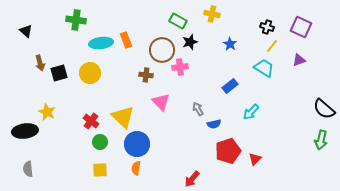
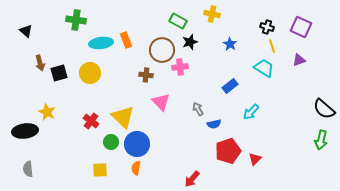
yellow line: rotated 56 degrees counterclockwise
green circle: moved 11 px right
